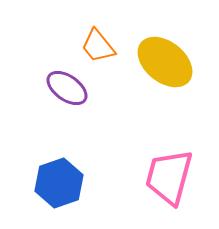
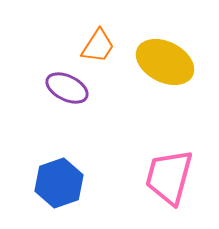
orange trapezoid: rotated 108 degrees counterclockwise
yellow ellipse: rotated 12 degrees counterclockwise
purple ellipse: rotated 9 degrees counterclockwise
